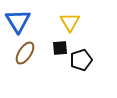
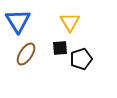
brown ellipse: moved 1 px right, 1 px down
black pentagon: moved 1 px up
